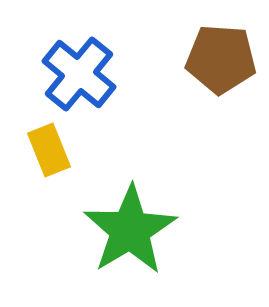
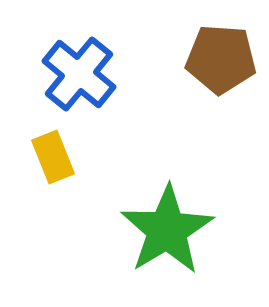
yellow rectangle: moved 4 px right, 7 px down
green star: moved 37 px right
